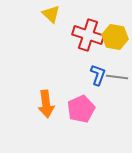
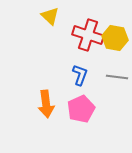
yellow triangle: moved 1 px left, 2 px down
yellow hexagon: moved 1 px down
blue L-shape: moved 18 px left
